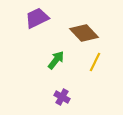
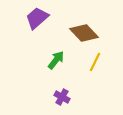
purple trapezoid: rotated 15 degrees counterclockwise
